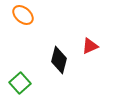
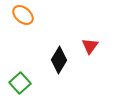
red triangle: rotated 30 degrees counterclockwise
black diamond: rotated 16 degrees clockwise
